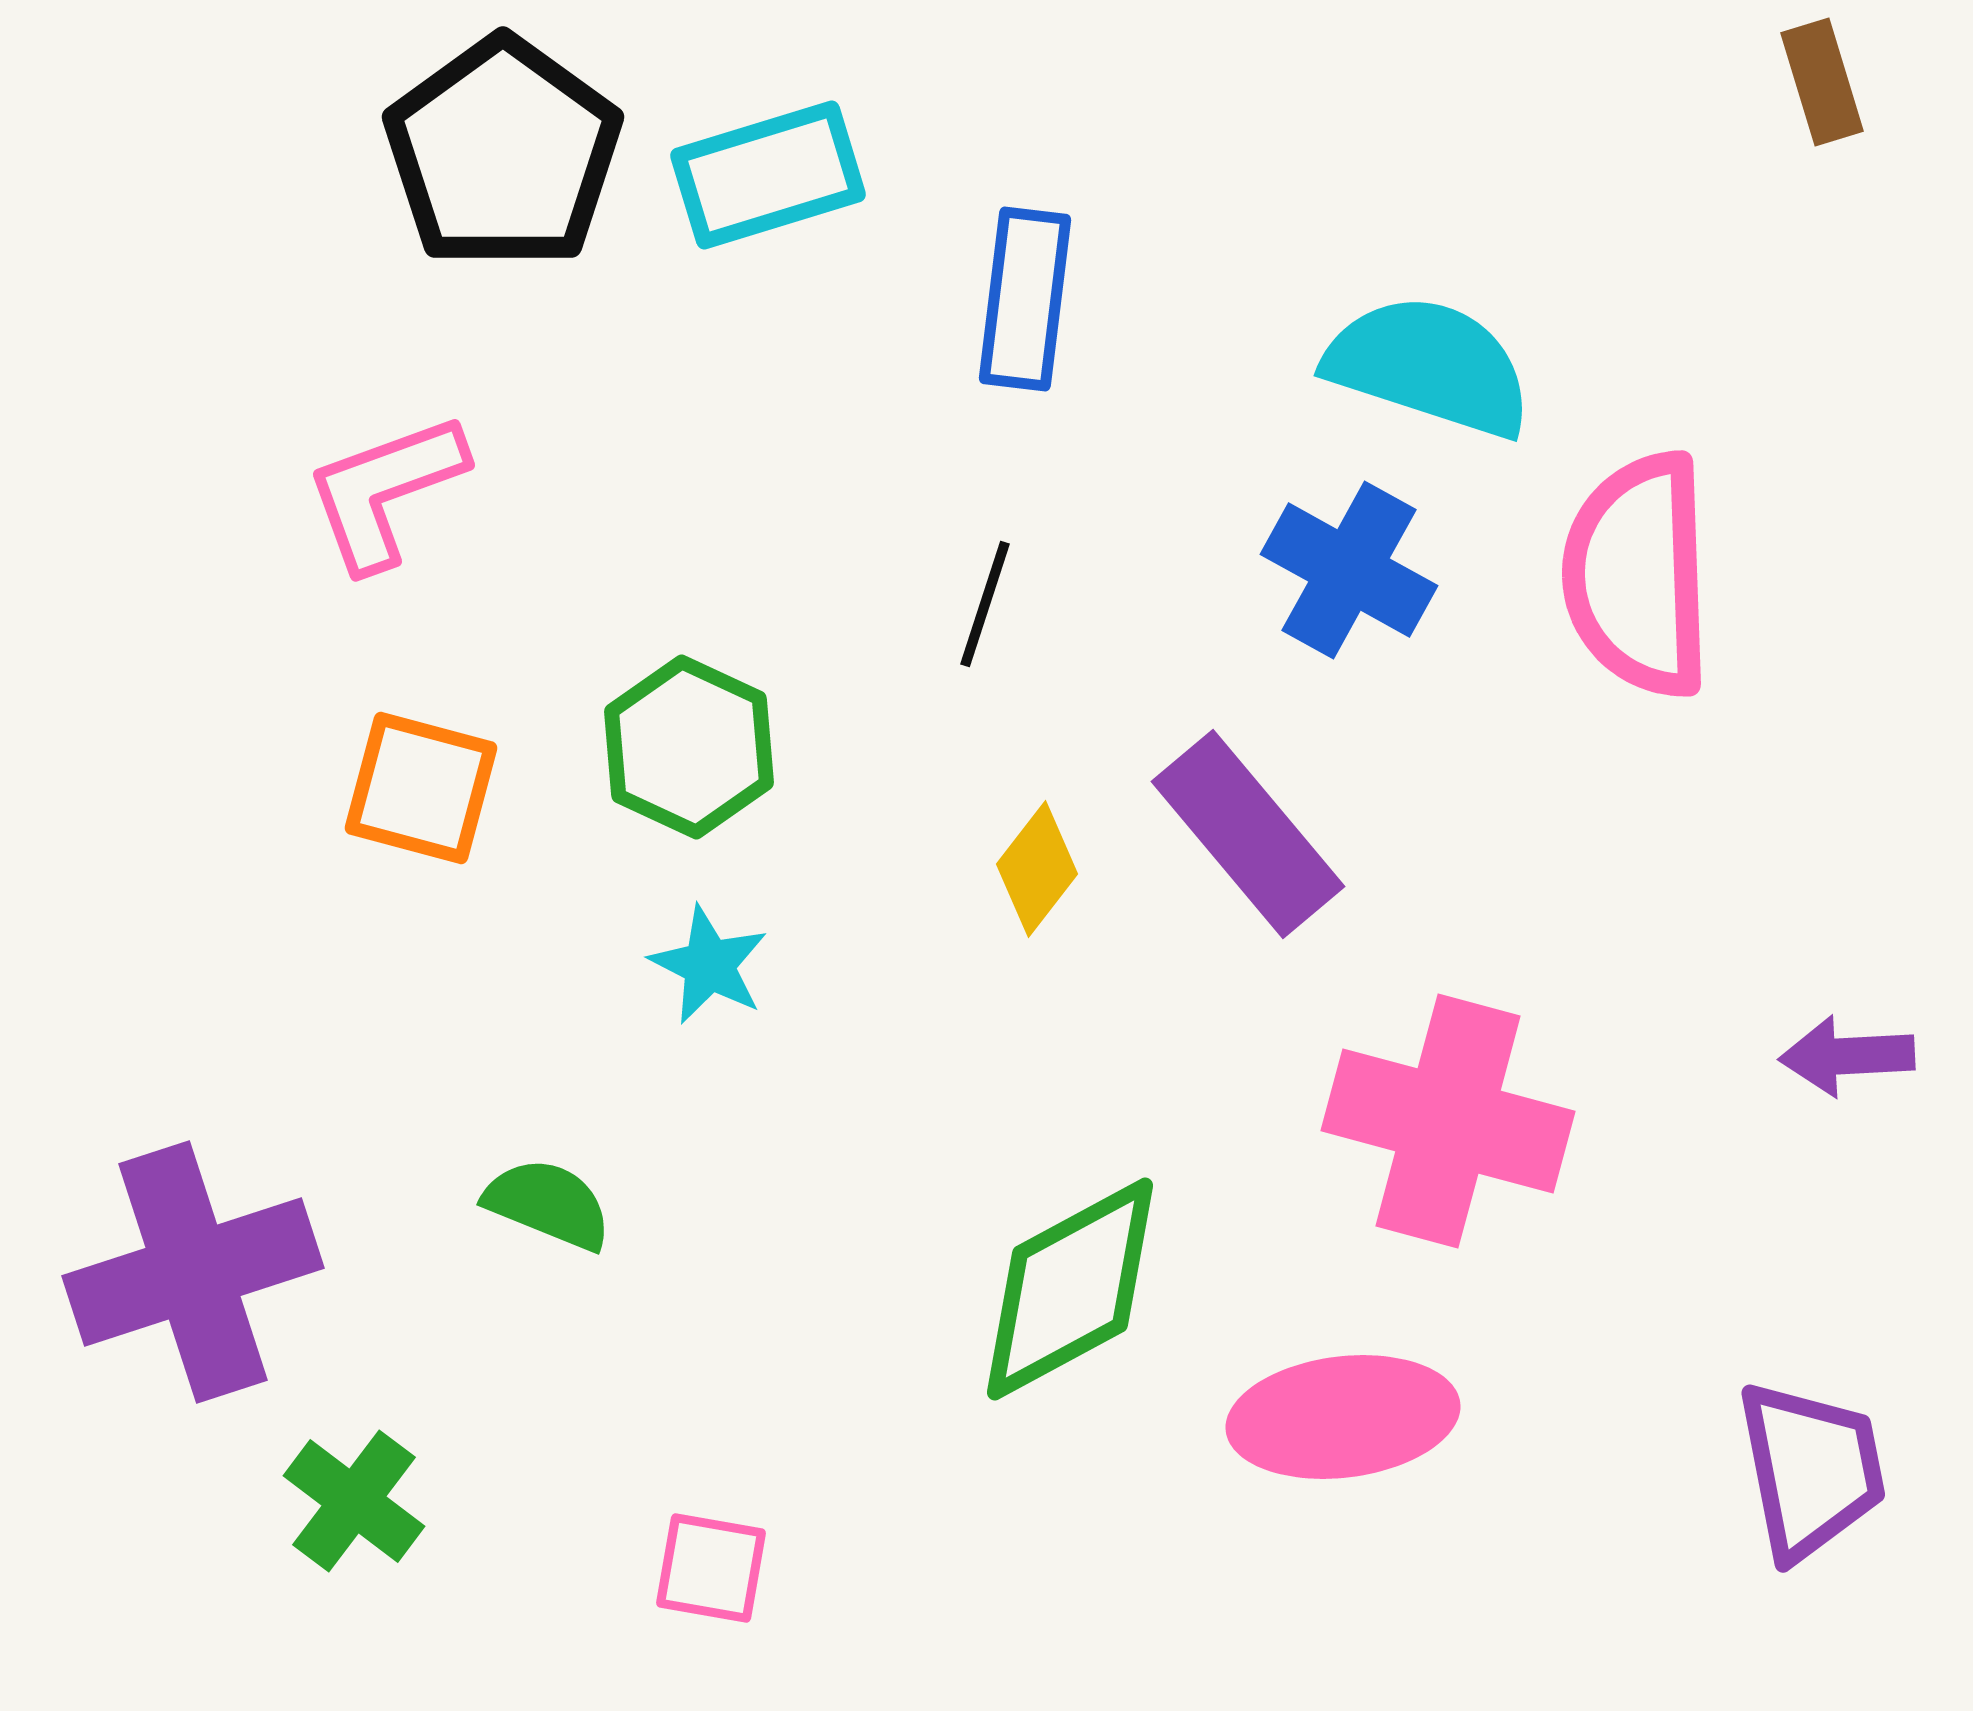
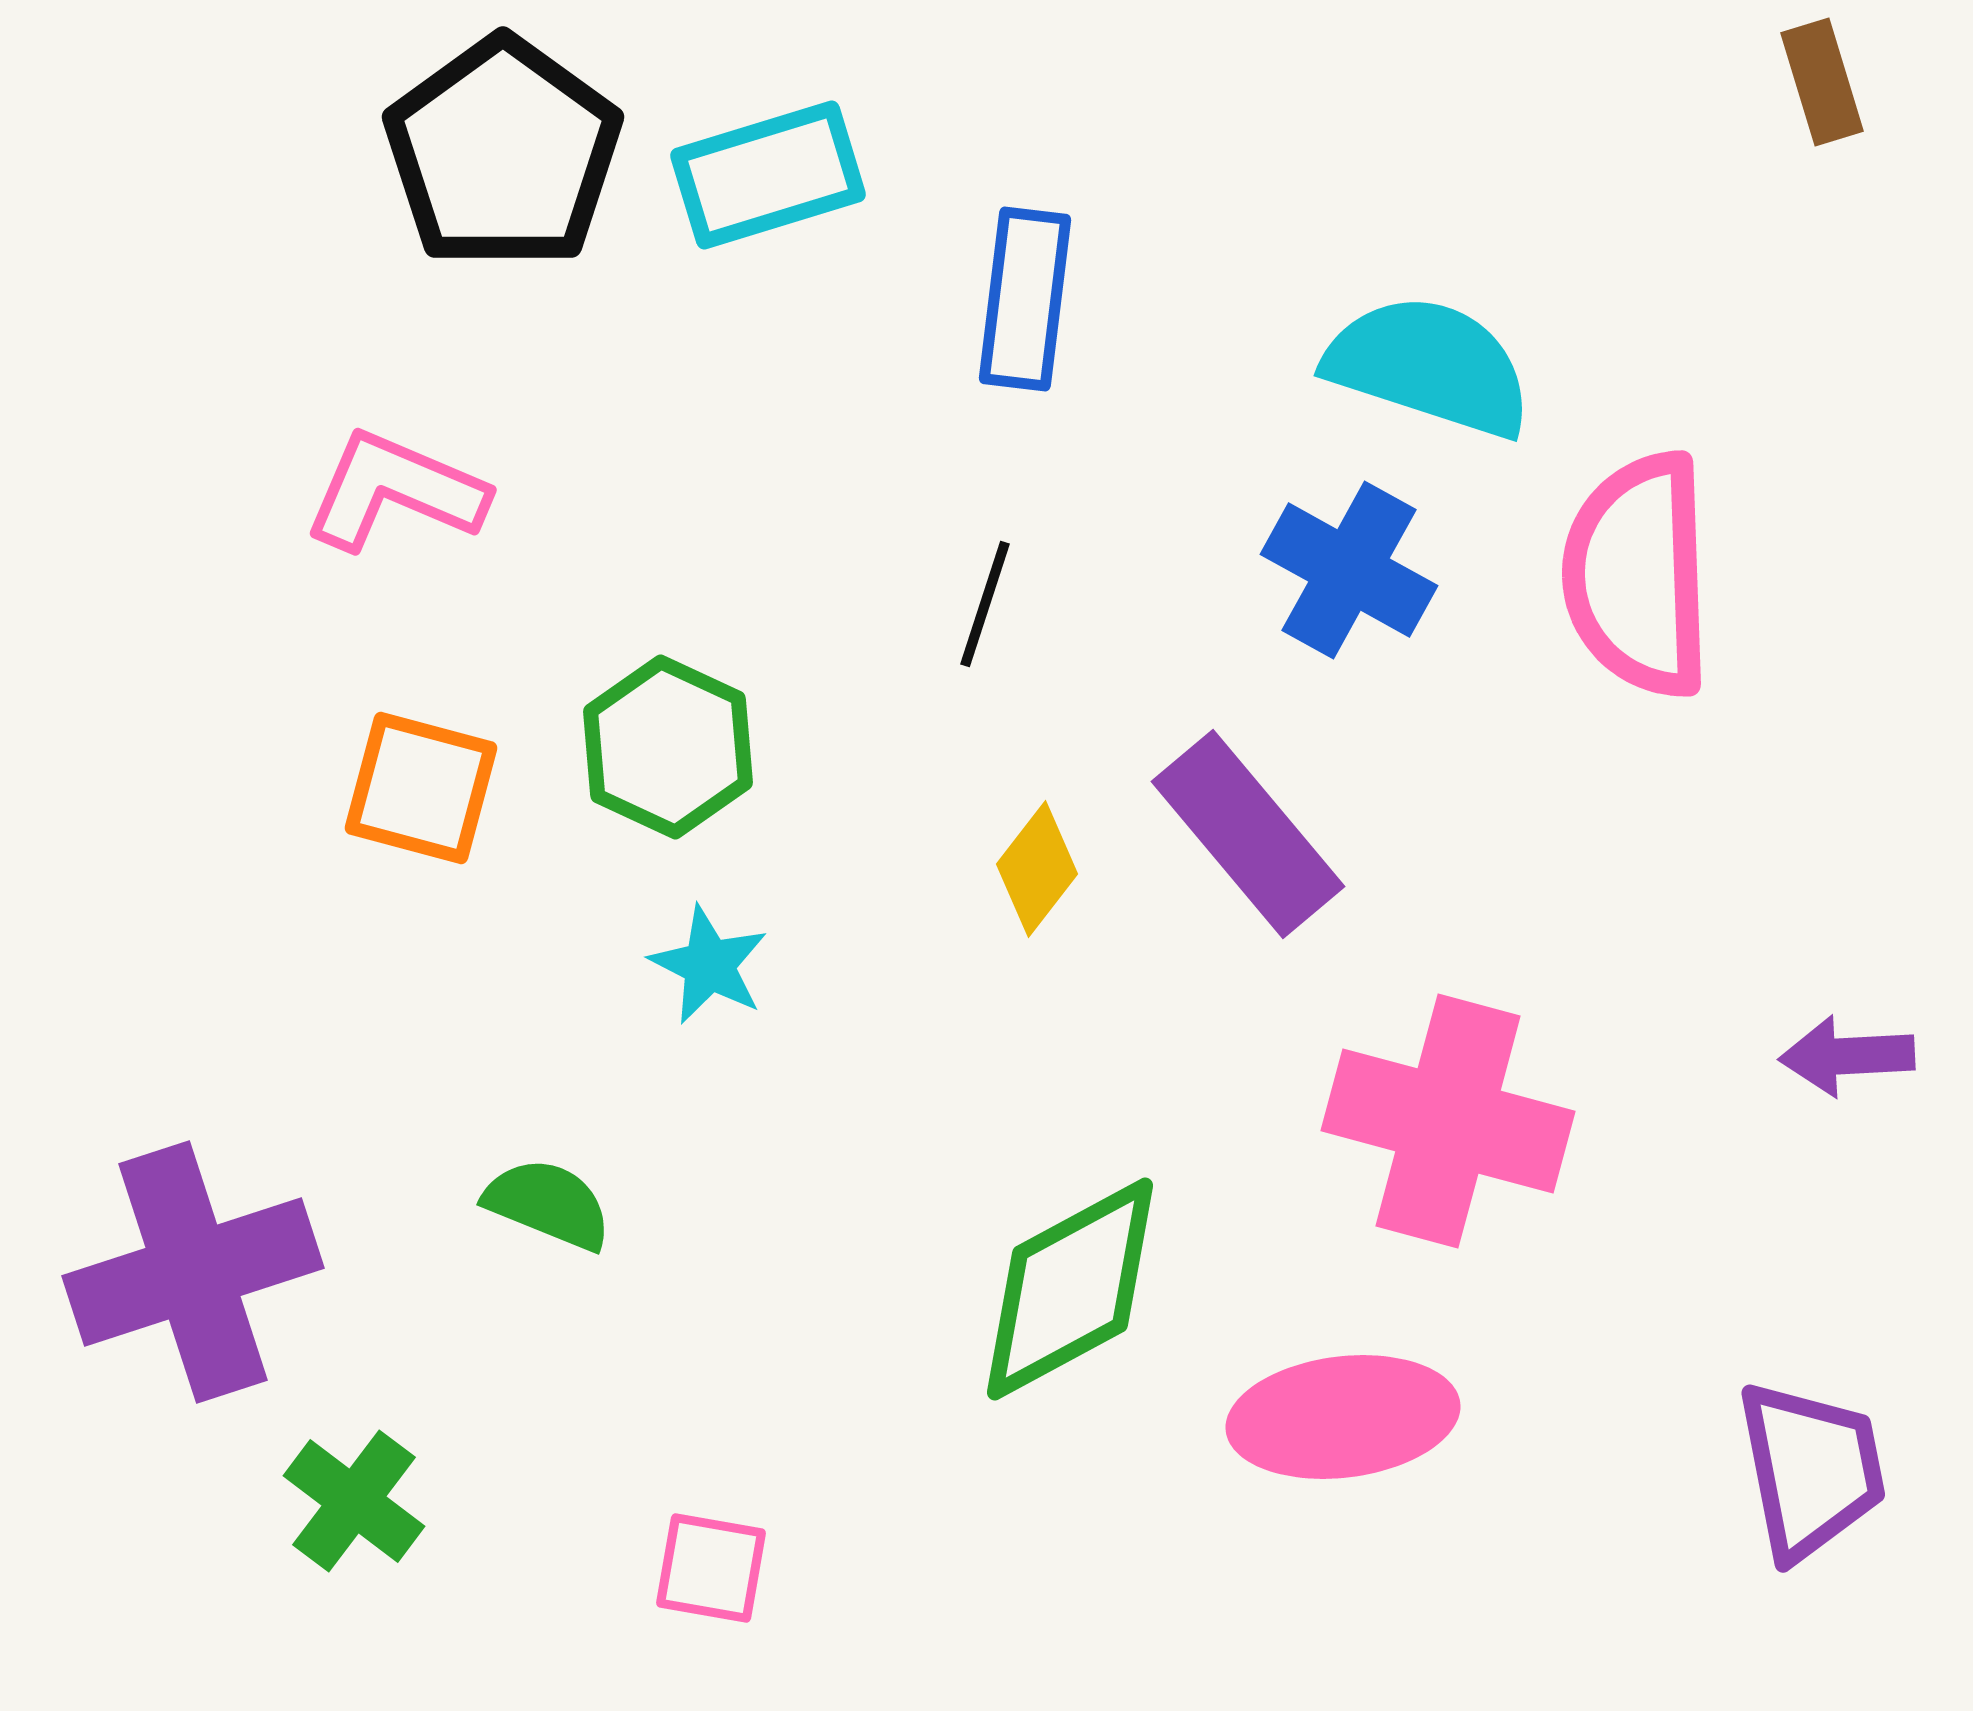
pink L-shape: moved 10 px right; rotated 43 degrees clockwise
green hexagon: moved 21 px left
